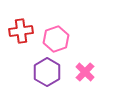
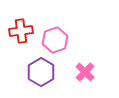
pink hexagon: moved 1 px left, 1 px down
purple hexagon: moved 6 px left
